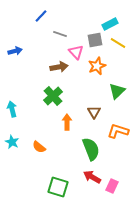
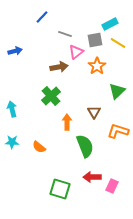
blue line: moved 1 px right, 1 px down
gray line: moved 5 px right
pink triangle: rotated 35 degrees clockwise
orange star: rotated 12 degrees counterclockwise
green cross: moved 2 px left
cyan star: rotated 24 degrees counterclockwise
green semicircle: moved 6 px left, 3 px up
red arrow: rotated 30 degrees counterclockwise
green square: moved 2 px right, 2 px down
